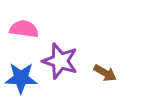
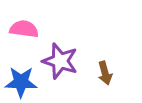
brown arrow: rotated 45 degrees clockwise
blue star: moved 4 px down
